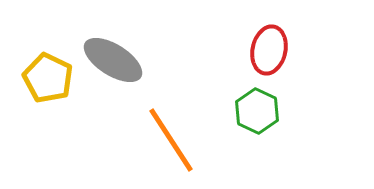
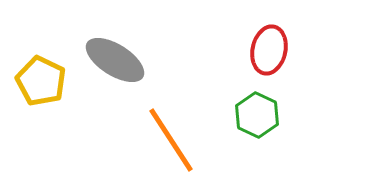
gray ellipse: moved 2 px right
yellow pentagon: moved 7 px left, 3 px down
green hexagon: moved 4 px down
